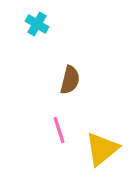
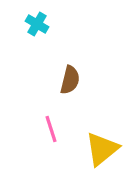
pink line: moved 8 px left, 1 px up
